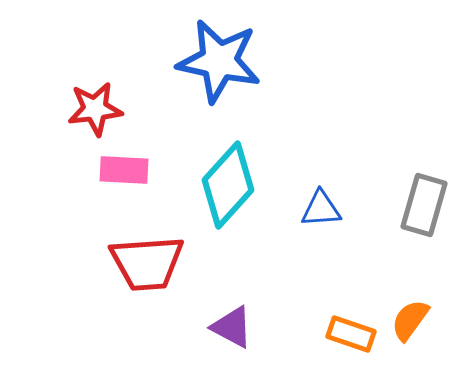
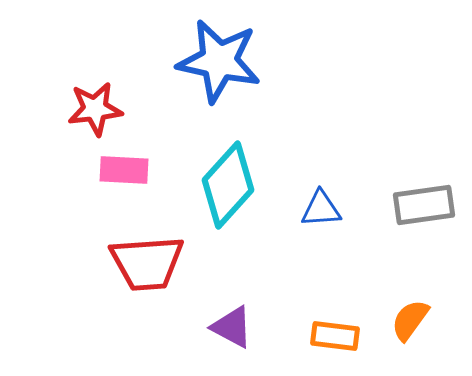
gray rectangle: rotated 66 degrees clockwise
orange rectangle: moved 16 px left, 2 px down; rotated 12 degrees counterclockwise
